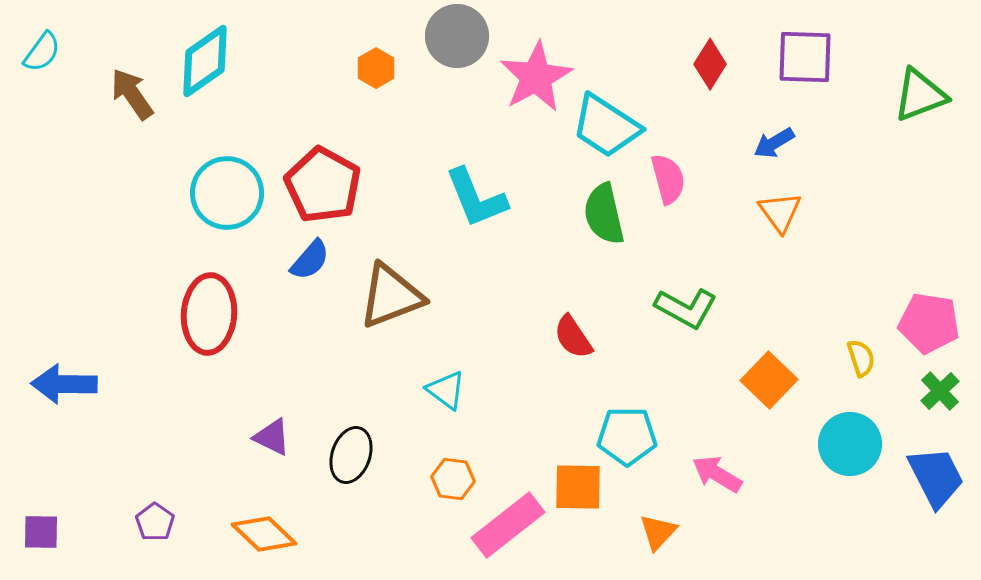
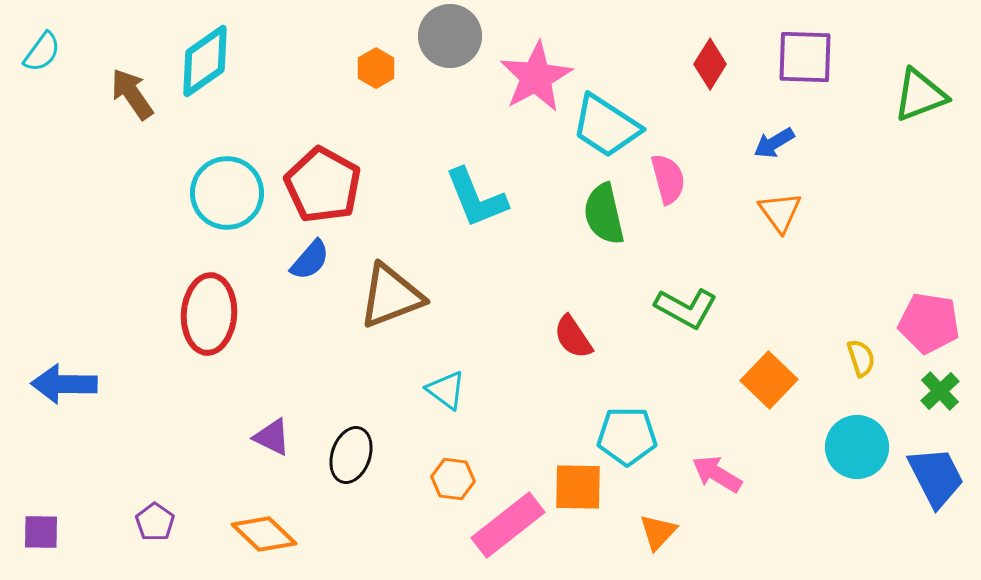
gray circle at (457, 36): moved 7 px left
cyan circle at (850, 444): moved 7 px right, 3 px down
